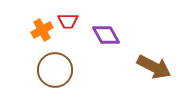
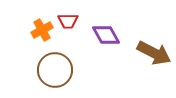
brown arrow: moved 14 px up
